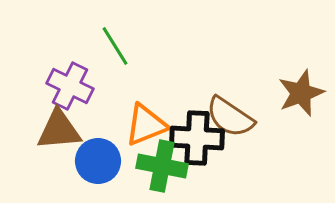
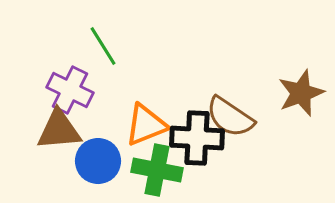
green line: moved 12 px left
purple cross: moved 4 px down
green cross: moved 5 px left, 4 px down
